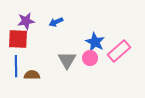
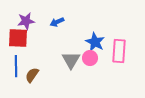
blue arrow: moved 1 px right
red square: moved 1 px up
pink rectangle: rotated 45 degrees counterclockwise
gray triangle: moved 4 px right
brown semicircle: rotated 56 degrees counterclockwise
